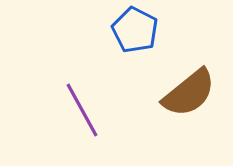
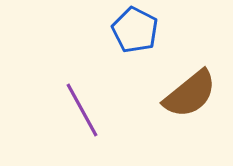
brown semicircle: moved 1 px right, 1 px down
